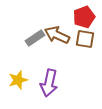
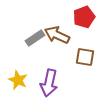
brown square: moved 18 px down
yellow star: rotated 30 degrees counterclockwise
